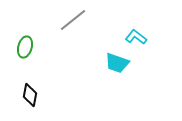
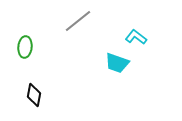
gray line: moved 5 px right, 1 px down
green ellipse: rotated 10 degrees counterclockwise
black diamond: moved 4 px right
